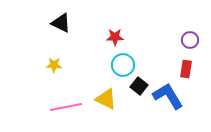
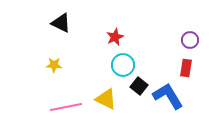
red star: rotated 24 degrees counterclockwise
red rectangle: moved 1 px up
